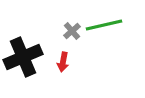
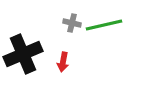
gray cross: moved 8 px up; rotated 36 degrees counterclockwise
black cross: moved 3 px up
